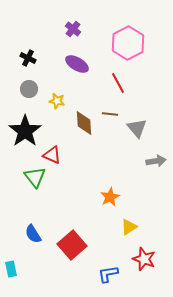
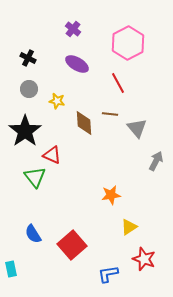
gray arrow: rotated 54 degrees counterclockwise
orange star: moved 1 px right, 2 px up; rotated 18 degrees clockwise
